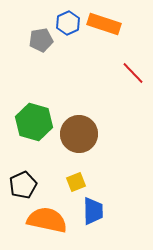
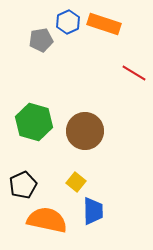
blue hexagon: moved 1 px up
red line: moved 1 px right; rotated 15 degrees counterclockwise
brown circle: moved 6 px right, 3 px up
yellow square: rotated 30 degrees counterclockwise
